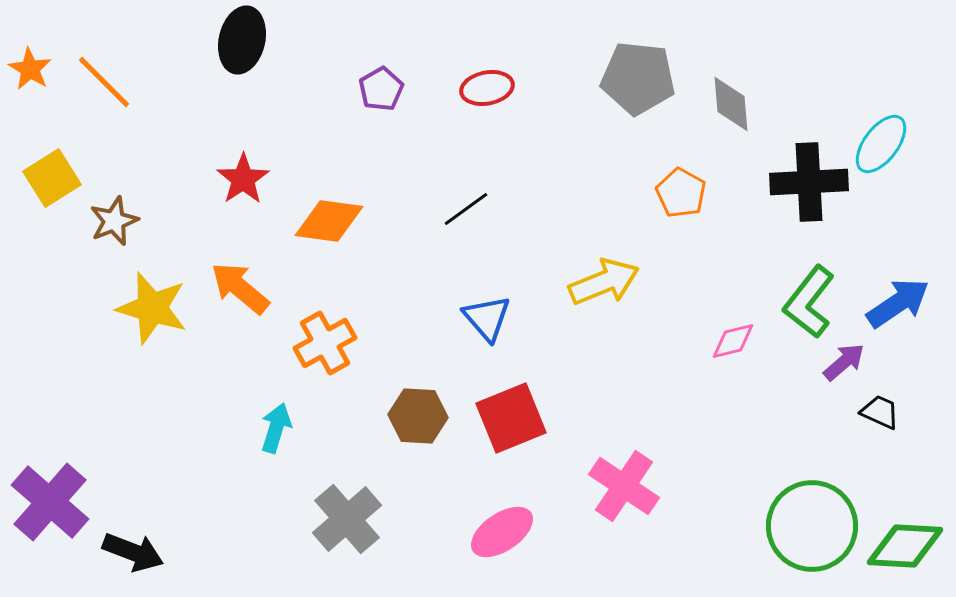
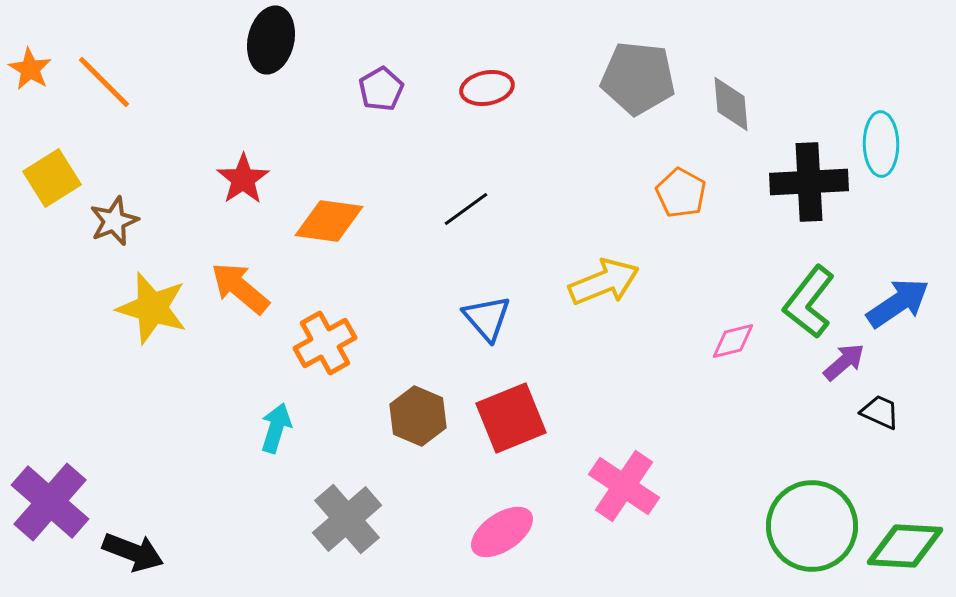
black ellipse: moved 29 px right
cyan ellipse: rotated 38 degrees counterclockwise
brown hexagon: rotated 20 degrees clockwise
